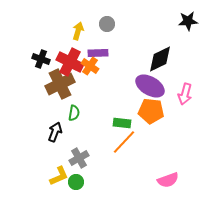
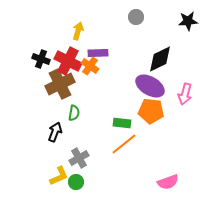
gray circle: moved 29 px right, 7 px up
red cross: moved 2 px left, 1 px up
orange line: moved 2 px down; rotated 8 degrees clockwise
pink semicircle: moved 2 px down
